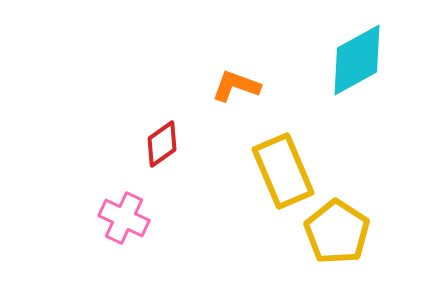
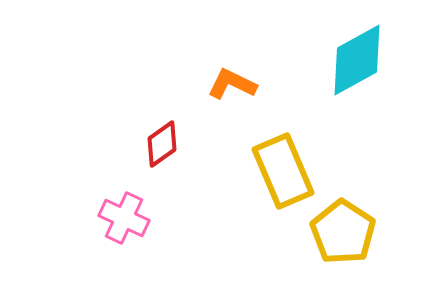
orange L-shape: moved 4 px left, 2 px up; rotated 6 degrees clockwise
yellow pentagon: moved 6 px right
